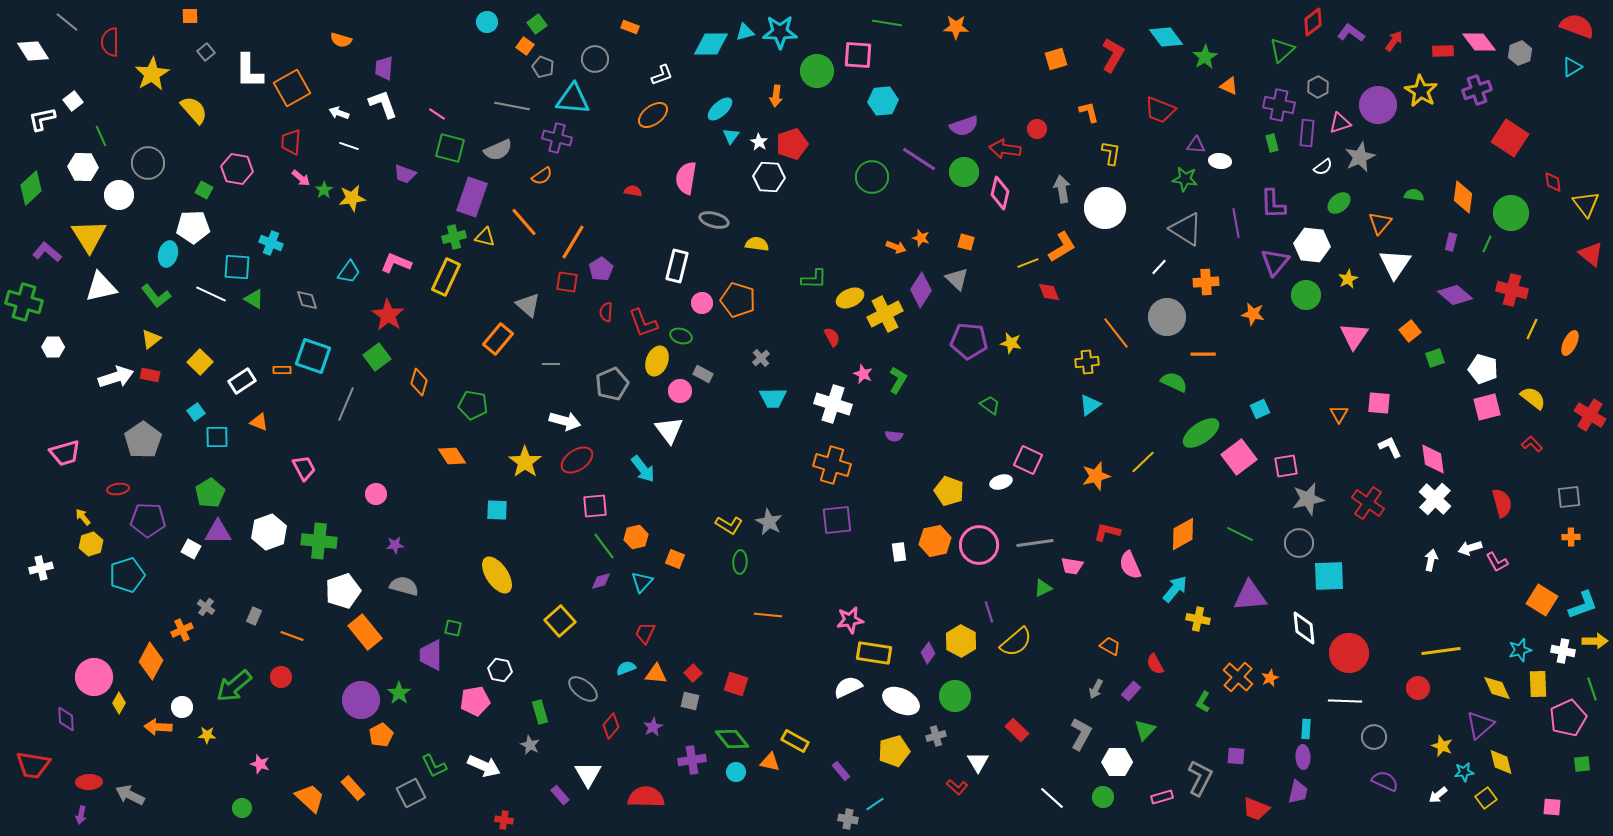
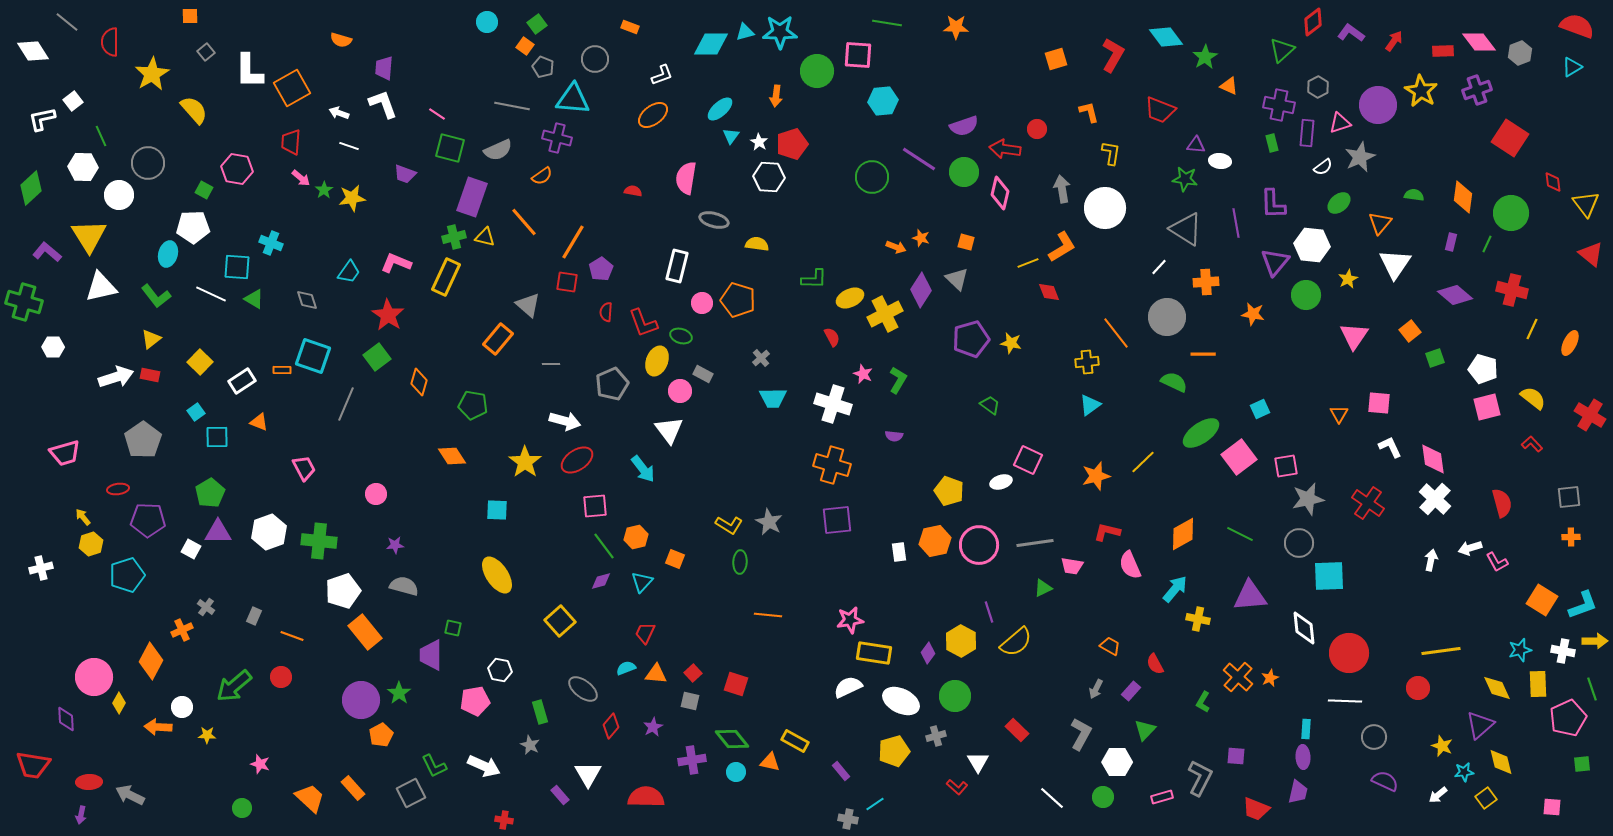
purple pentagon at (969, 341): moved 2 px right, 2 px up; rotated 21 degrees counterclockwise
